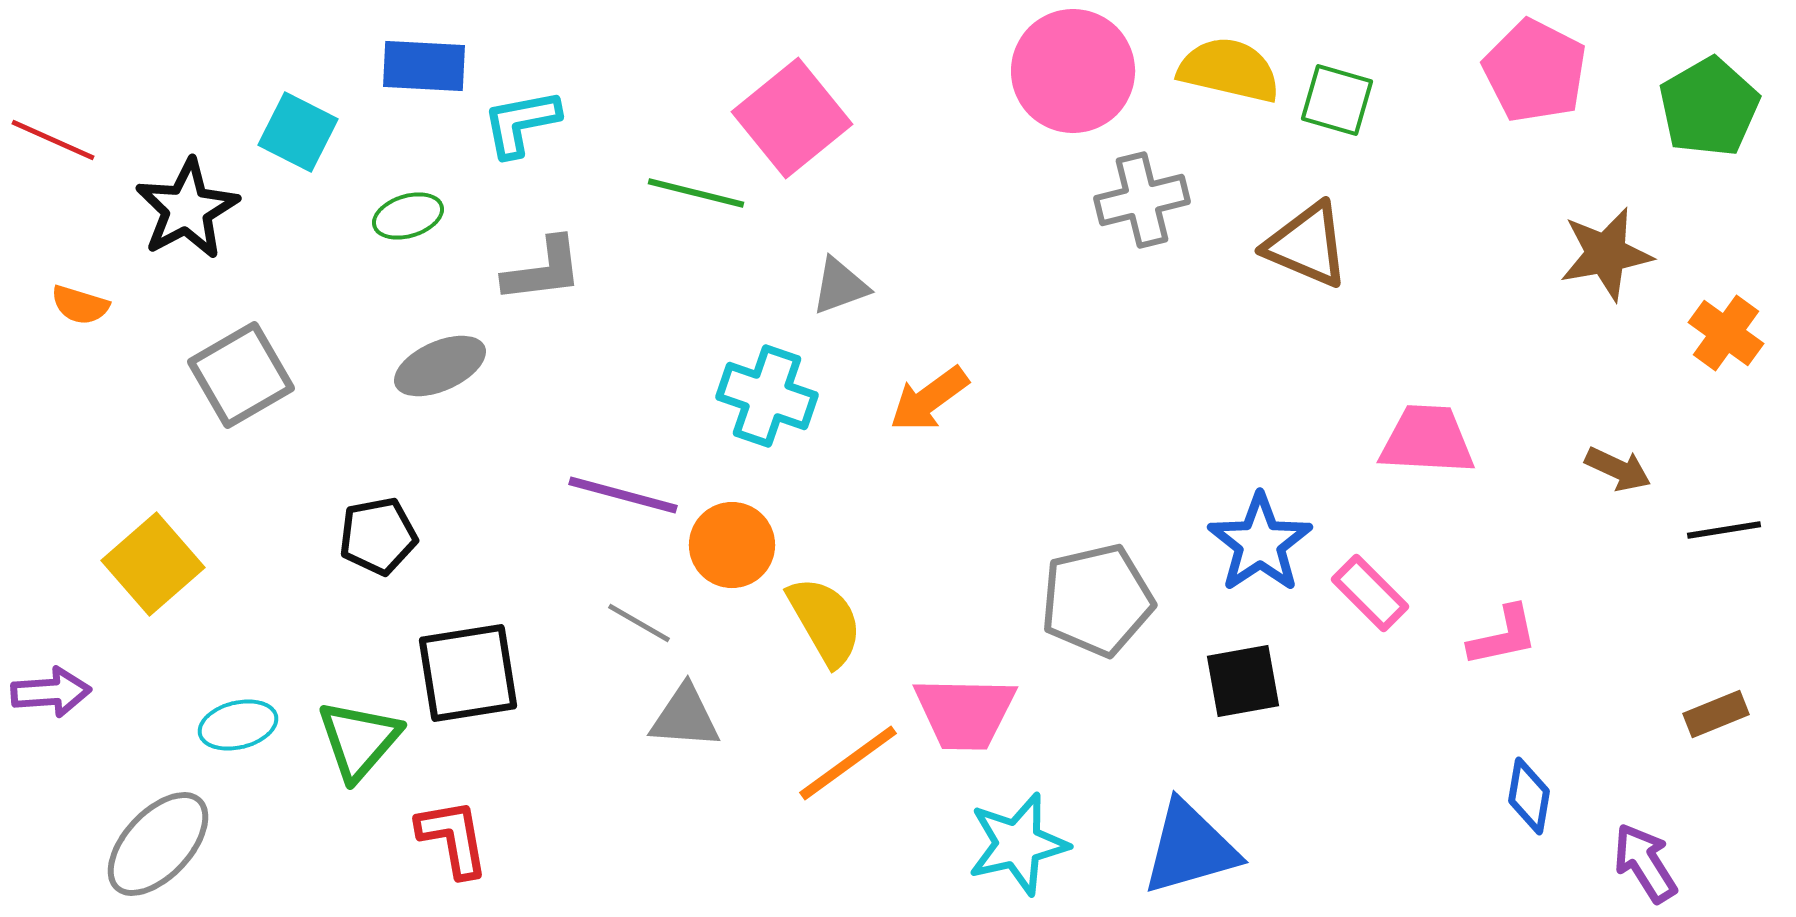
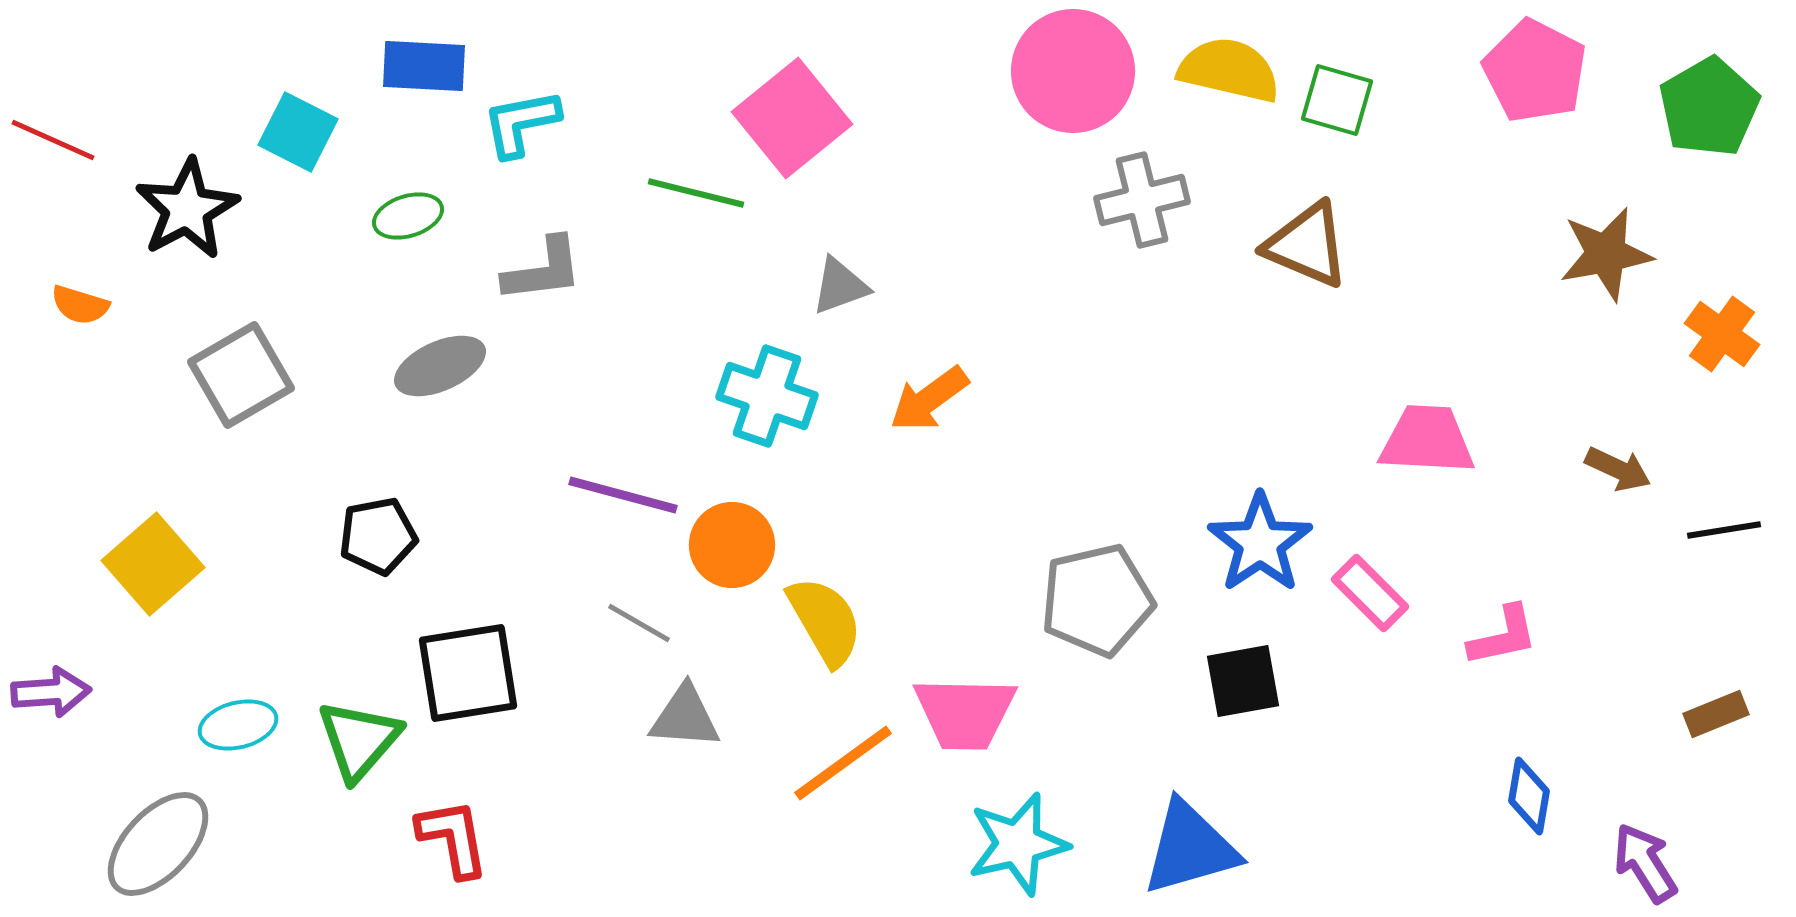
orange cross at (1726, 333): moved 4 px left, 1 px down
orange line at (848, 763): moved 5 px left
